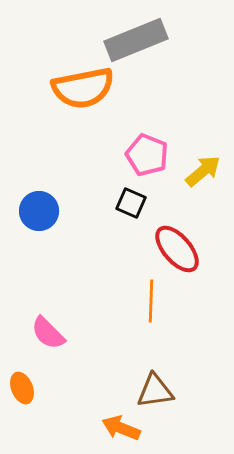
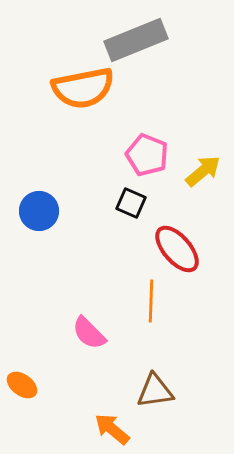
pink semicircle: moved 41 px right
orange ellipse: moved 3 px up; rotated 32 degrees counterclockwise
orange arrow: moved 9 px left, 1 px down; rotated 18 degrees clockwise
